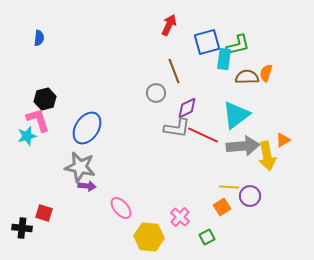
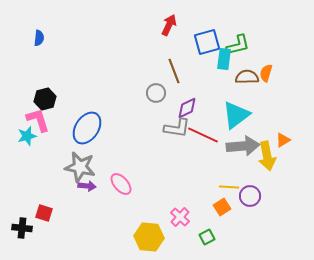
pink ellipse: moved 24 px up
